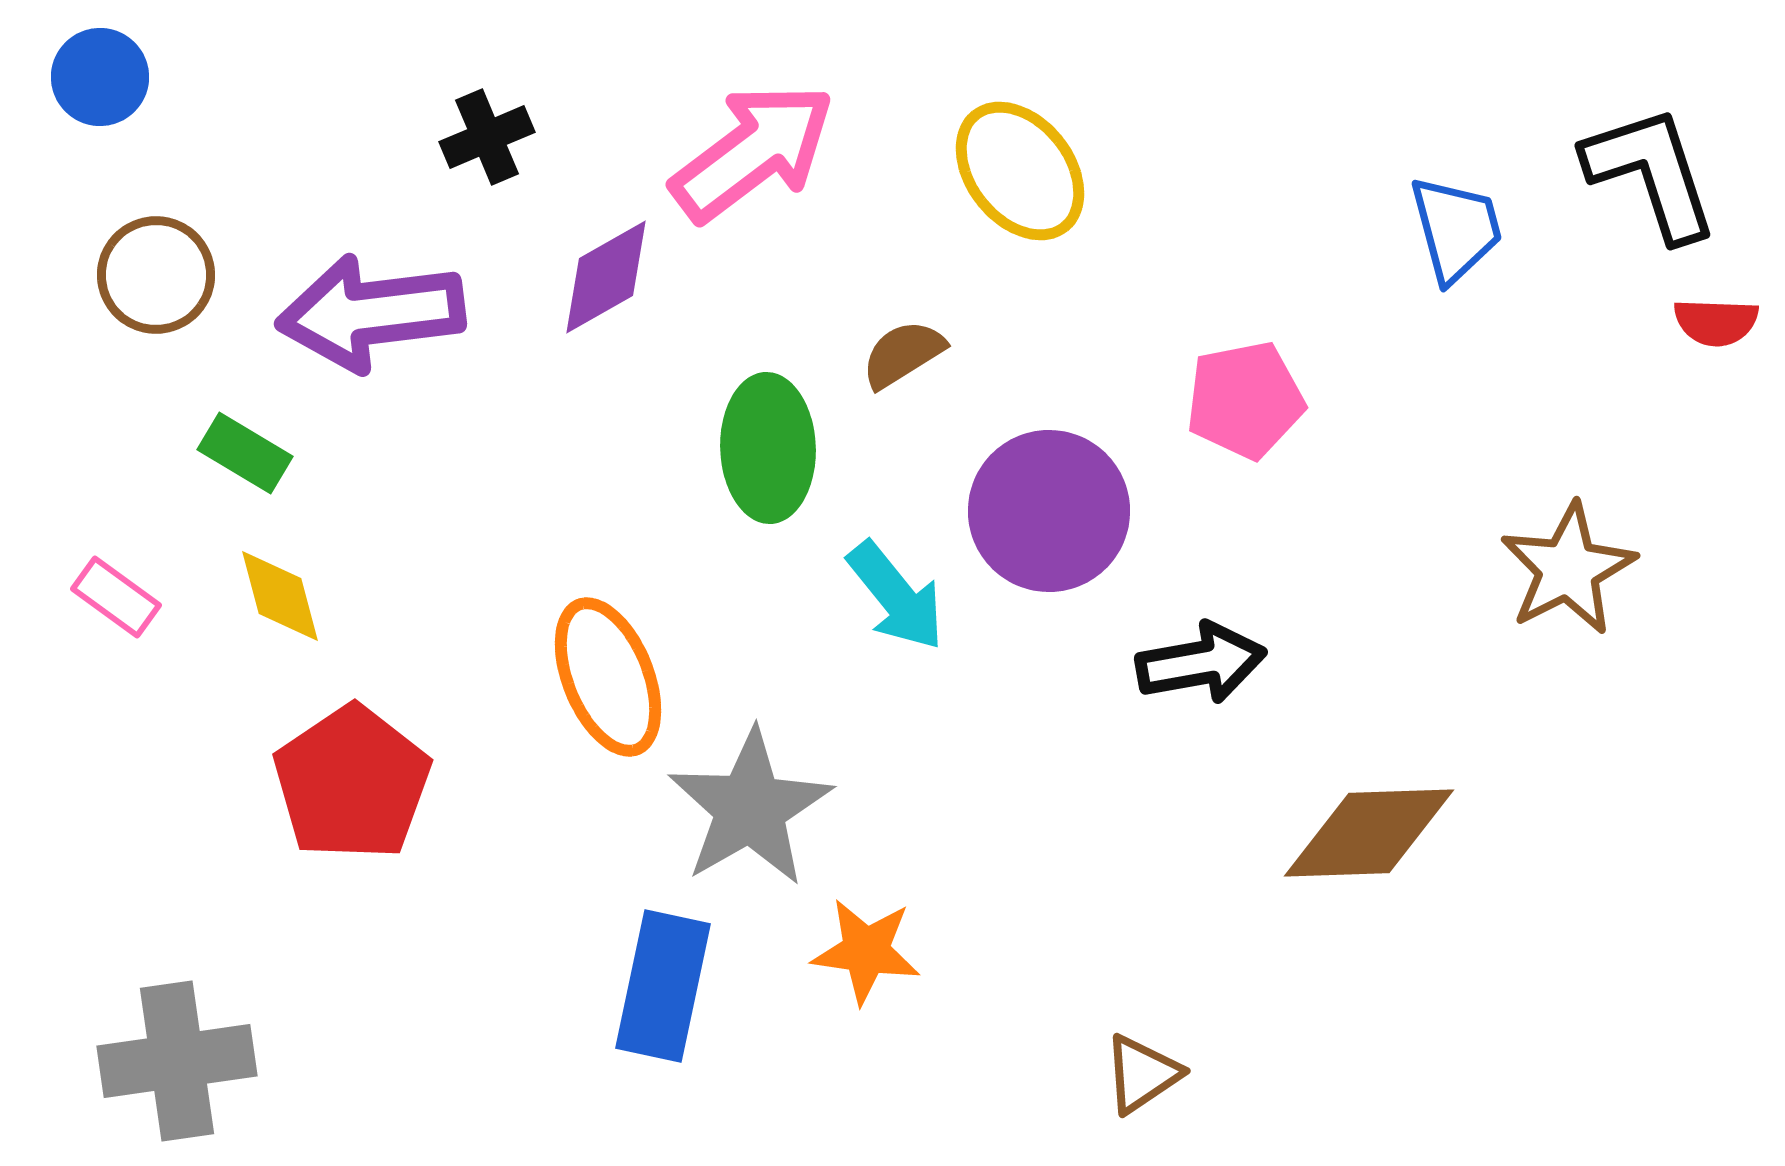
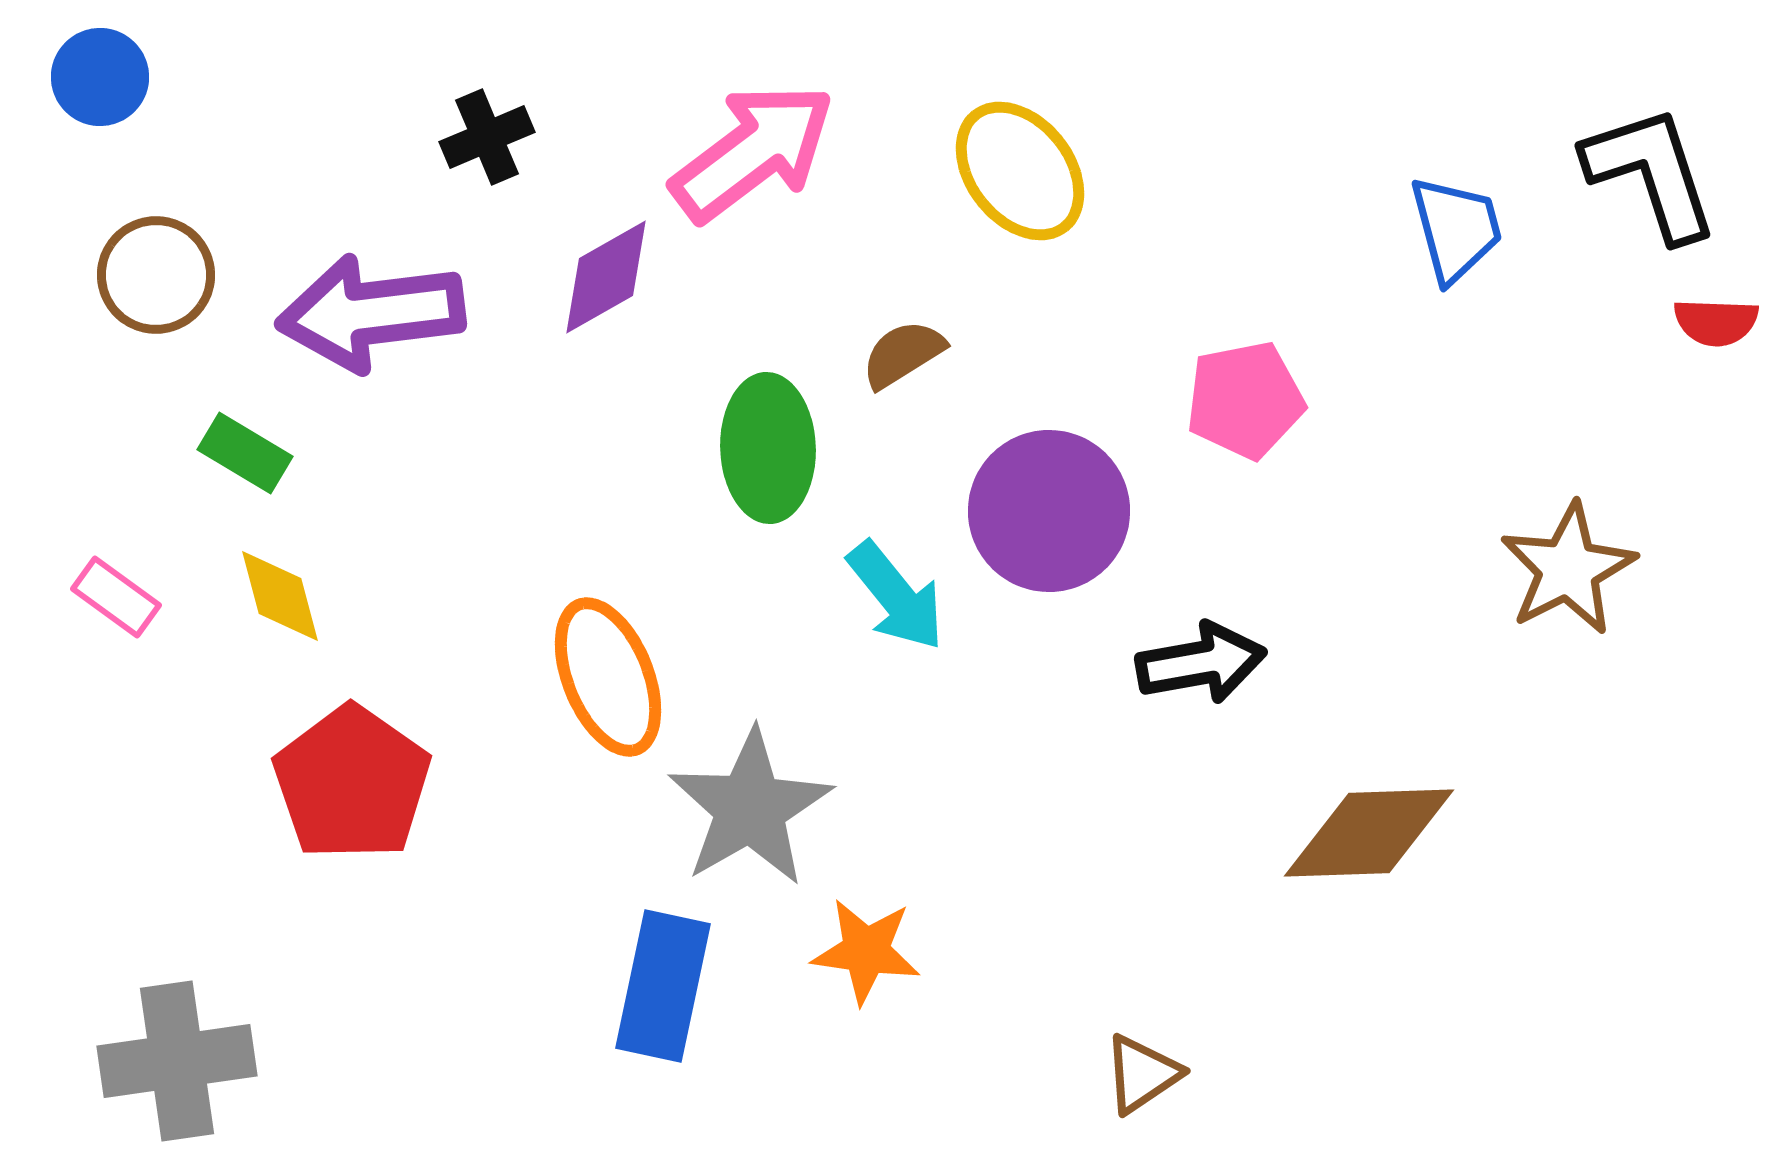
red pentagon: rotated 3 degrees counterclockwise
